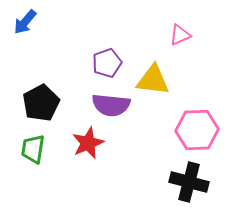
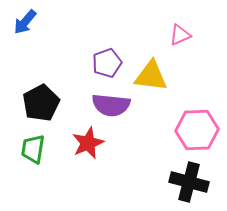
yellow triangle: moved 2 px left, 4 px up
